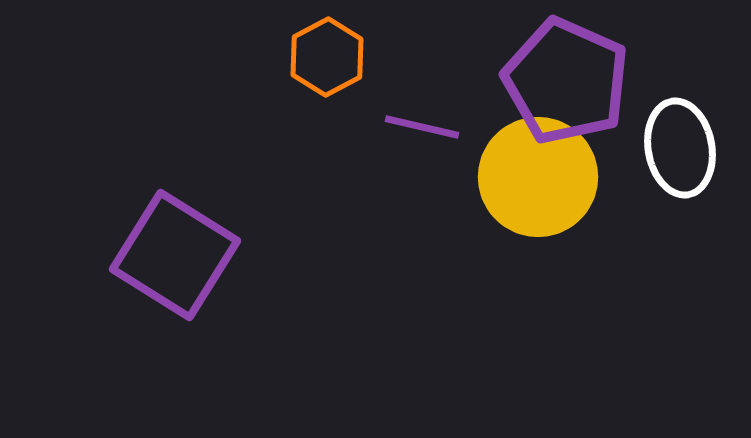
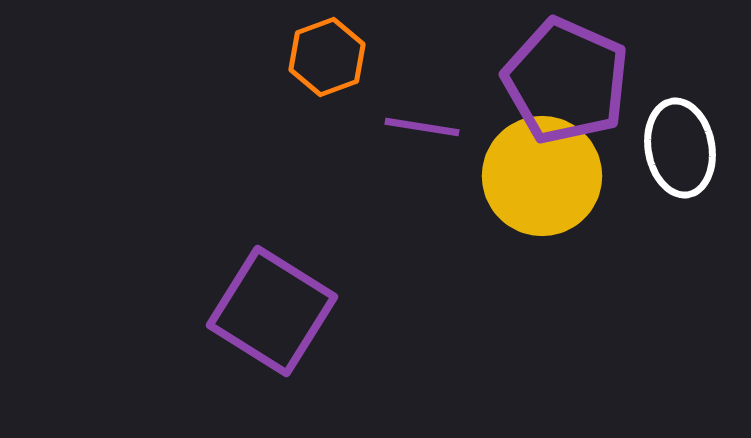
orange hexagon: rotated 8 degrees clockwise
purple line: rotated 4 degrees counterclockwise
yellow circle: moved 4 px right, 1 px up
purple square: moved 97 px right, 56 px down
